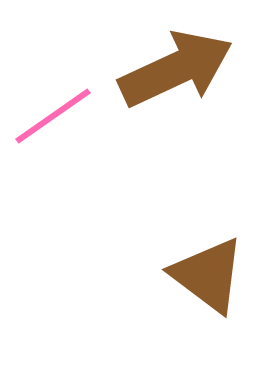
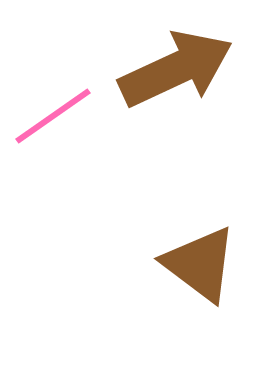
brown triangle: moved 8 px left, 11 px up
